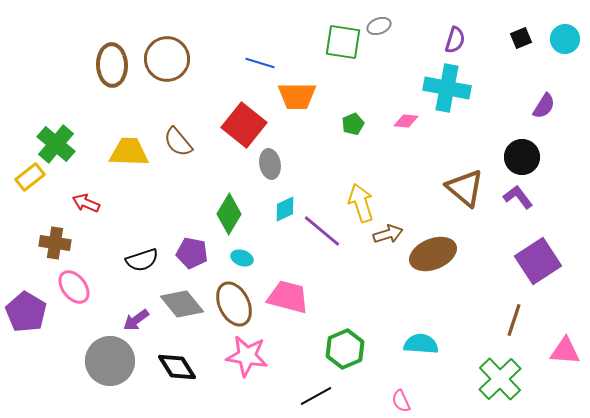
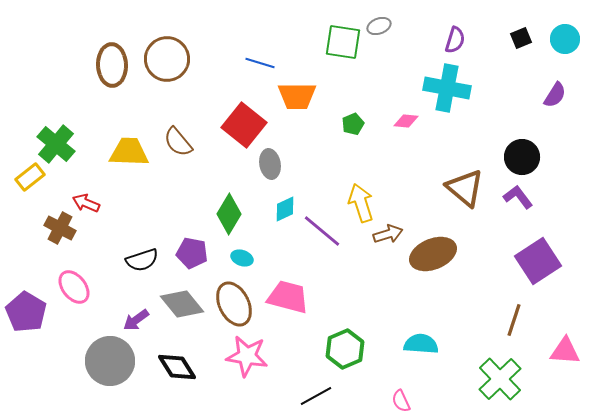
purple semicircle at (544, 106): moved 11 px right, 11 px up
brown cross at (55, 243): moved 5 px right, 15 px up; rotated 20 degrees clockwise
